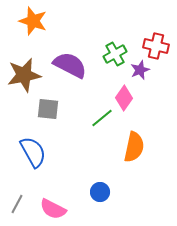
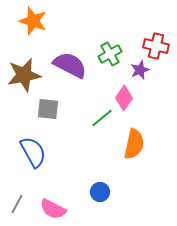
green cross: moved 5 px left
orange semicircle: moved 3 px up
